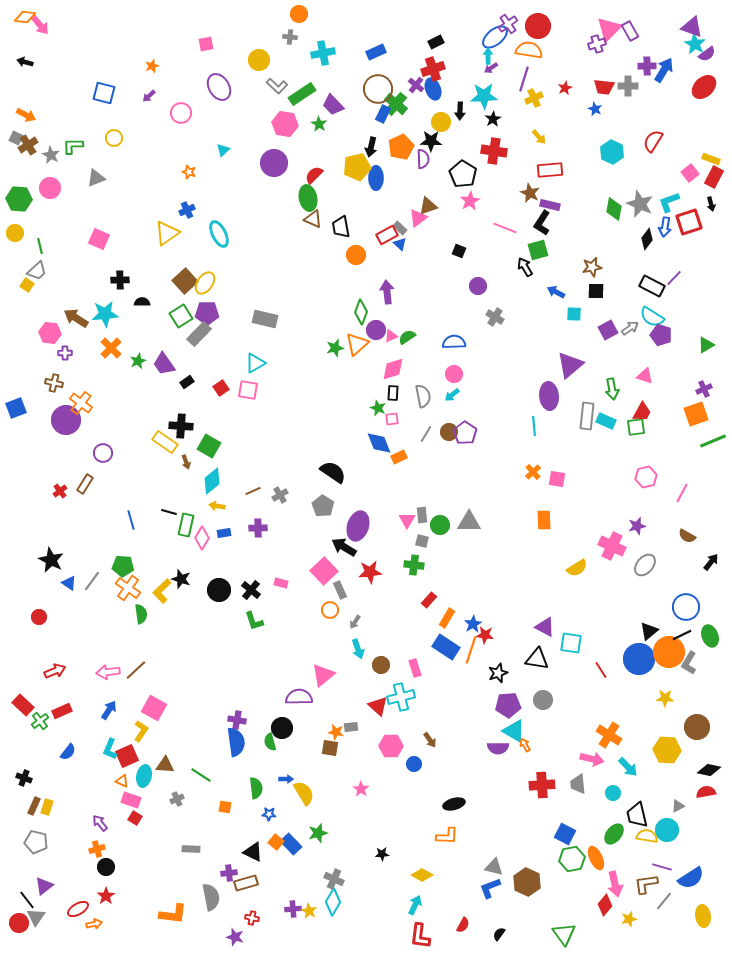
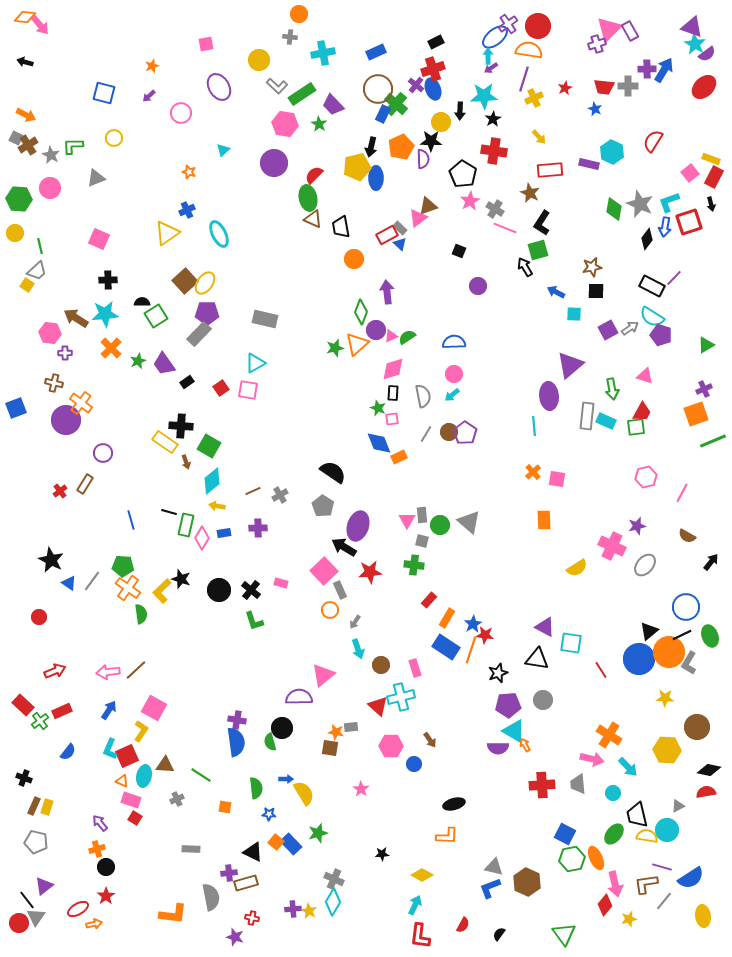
purple cross at (647, 66): moved 3 px down
purple rectangle at (550, 205): moved 39 px right, 41 px up
orange circle at (356, 255): moved 2 px left, 4 px down
black cross at (120, 280): moved 12 px left
green square at (181, 316): moved 25 px left
gray cross at (495, 317): moved 108 px up
gray triangle at (469, 522): rotated 40 degrees clockwise
